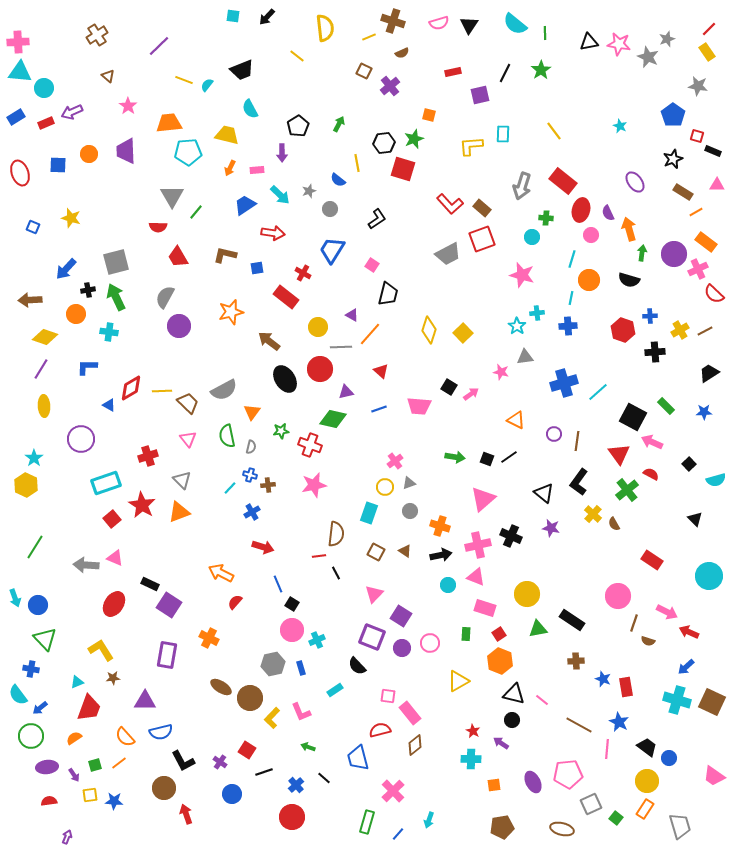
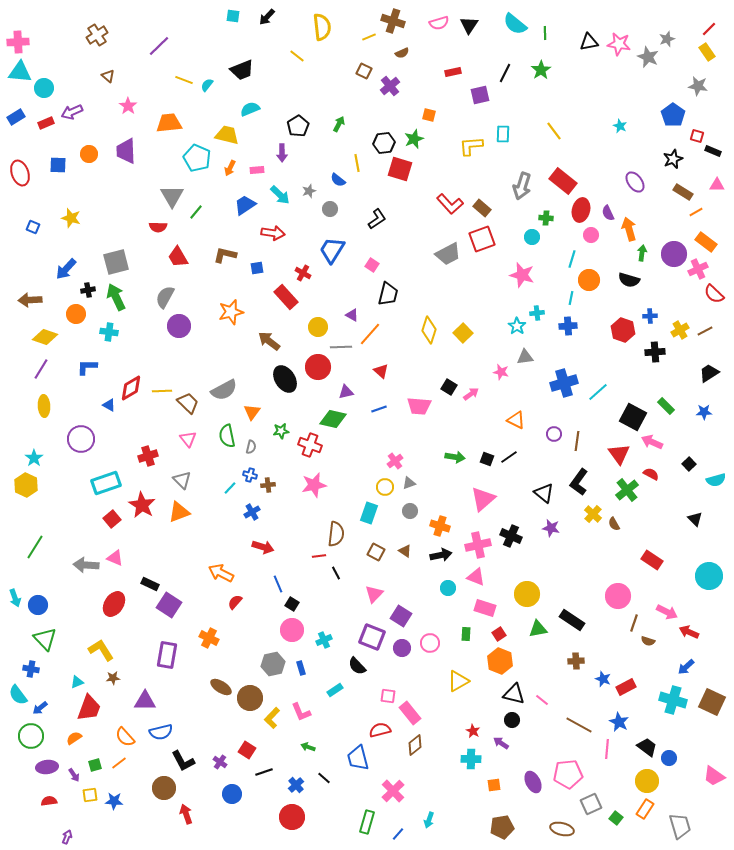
yellow semicircle at (325, 28): moved 3 px left, 1 px up
cyan semicircle at (250, 109): rotated 96 degrees clockwise
cyan pentagon at (188, 152): moved 9 px right, 6 px down; rotated 28 degrees clockwise
red square at (403, 169): moved 3 px left
red rectangle at (286, 297): rotated 10 degrees clockwise
red circle at (320, 369): moved 2 px left, 2 px up
cyan circle at (448, 585): moved 3 px down
cyan cross at (317, 640): moved 7 px right
red rectangle at (626, 687): rotated 72 degrees clockwise
cyan cross at (677, 700): moved 4 px left
